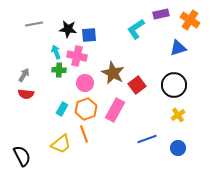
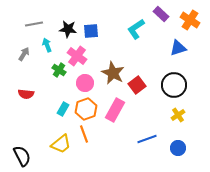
purple rectangle: rotated 56 degrees clockwise
blue square: moved 2 px right, 4 px up
cyan arrow: moved 9 px left, 7 px up
pink cross: rotated 24 degrees clockwise
green cross: rotated 32 degrees clockwise
gray arrow: moved 21 px up
cyan rectangle: moved 1 px right
